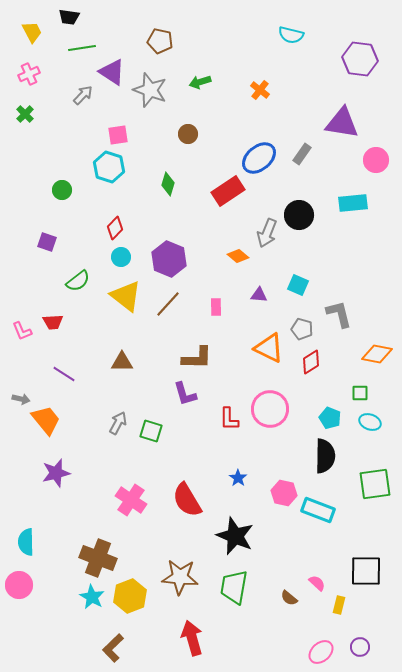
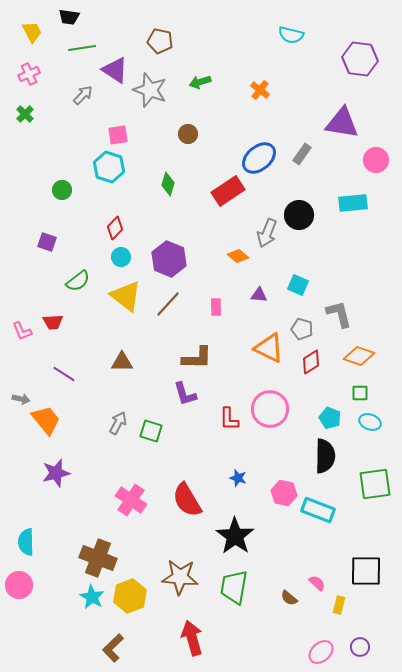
purple triangle at (112, 72): moved 3 px right, 2 px up
orange diamond at (377, 354): moved 18 px left, 2 px down; rotated 8 degrees clockwise
blue star at (238, 478): rotated 18 degrees counterclockwise
black star at (235, 536): rotated 12 degrees clockwise
